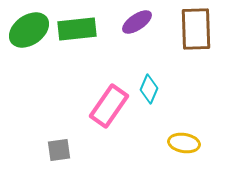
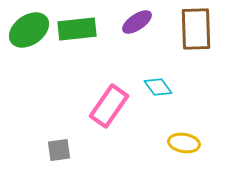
cyan diamond: moved 9 px right, 2 px up; rotated 60 degrees counterclockwise
